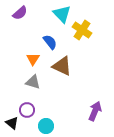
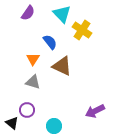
purple semicircle: moved 8 px right; rotated 14 degrees counterclockwise
purple arrow: rotated 138 degrees counterclockwise
cyan circle: moved 8 px right
